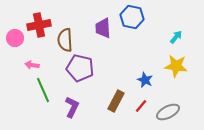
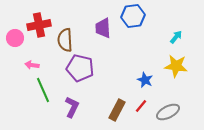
blue hexagon: moved 1 px right, 1 px up; rotated 20 degrees counterclockwise
brown rectangle: moved 1 px right, 9 px down
